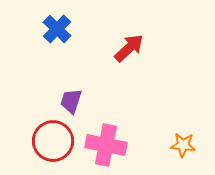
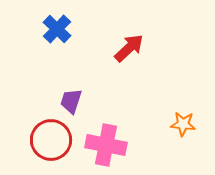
red circle: moved 2 px left, 1 px up
orange star: moved 21 px up
